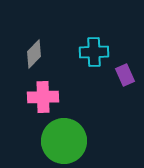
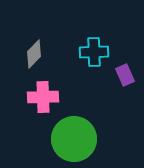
green circle: moved 10 px right, 2 px up
